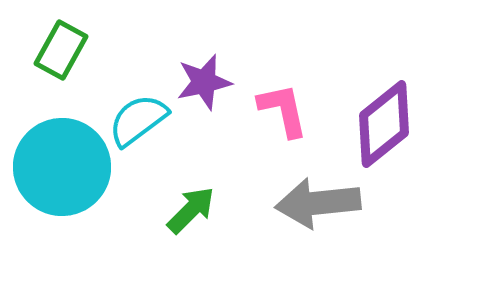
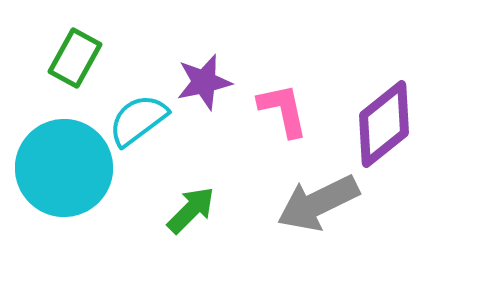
green rectangle: moved 14 px right, 8 px down
cyan circle: moved 2 px right, 1 px down
gray arrow: rotated 20 degrees counterclockwise
